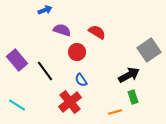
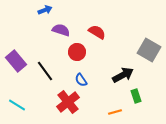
purple semicircle: moved 1 px left
gray square: rotated 25 degrees counterclockwise
purple rectangle: moved 1 px left, 1 px down
black arrow: moved 6 px left
green rectangle: moved 3 px right, 1 px up
red cross: moved 2 px left
